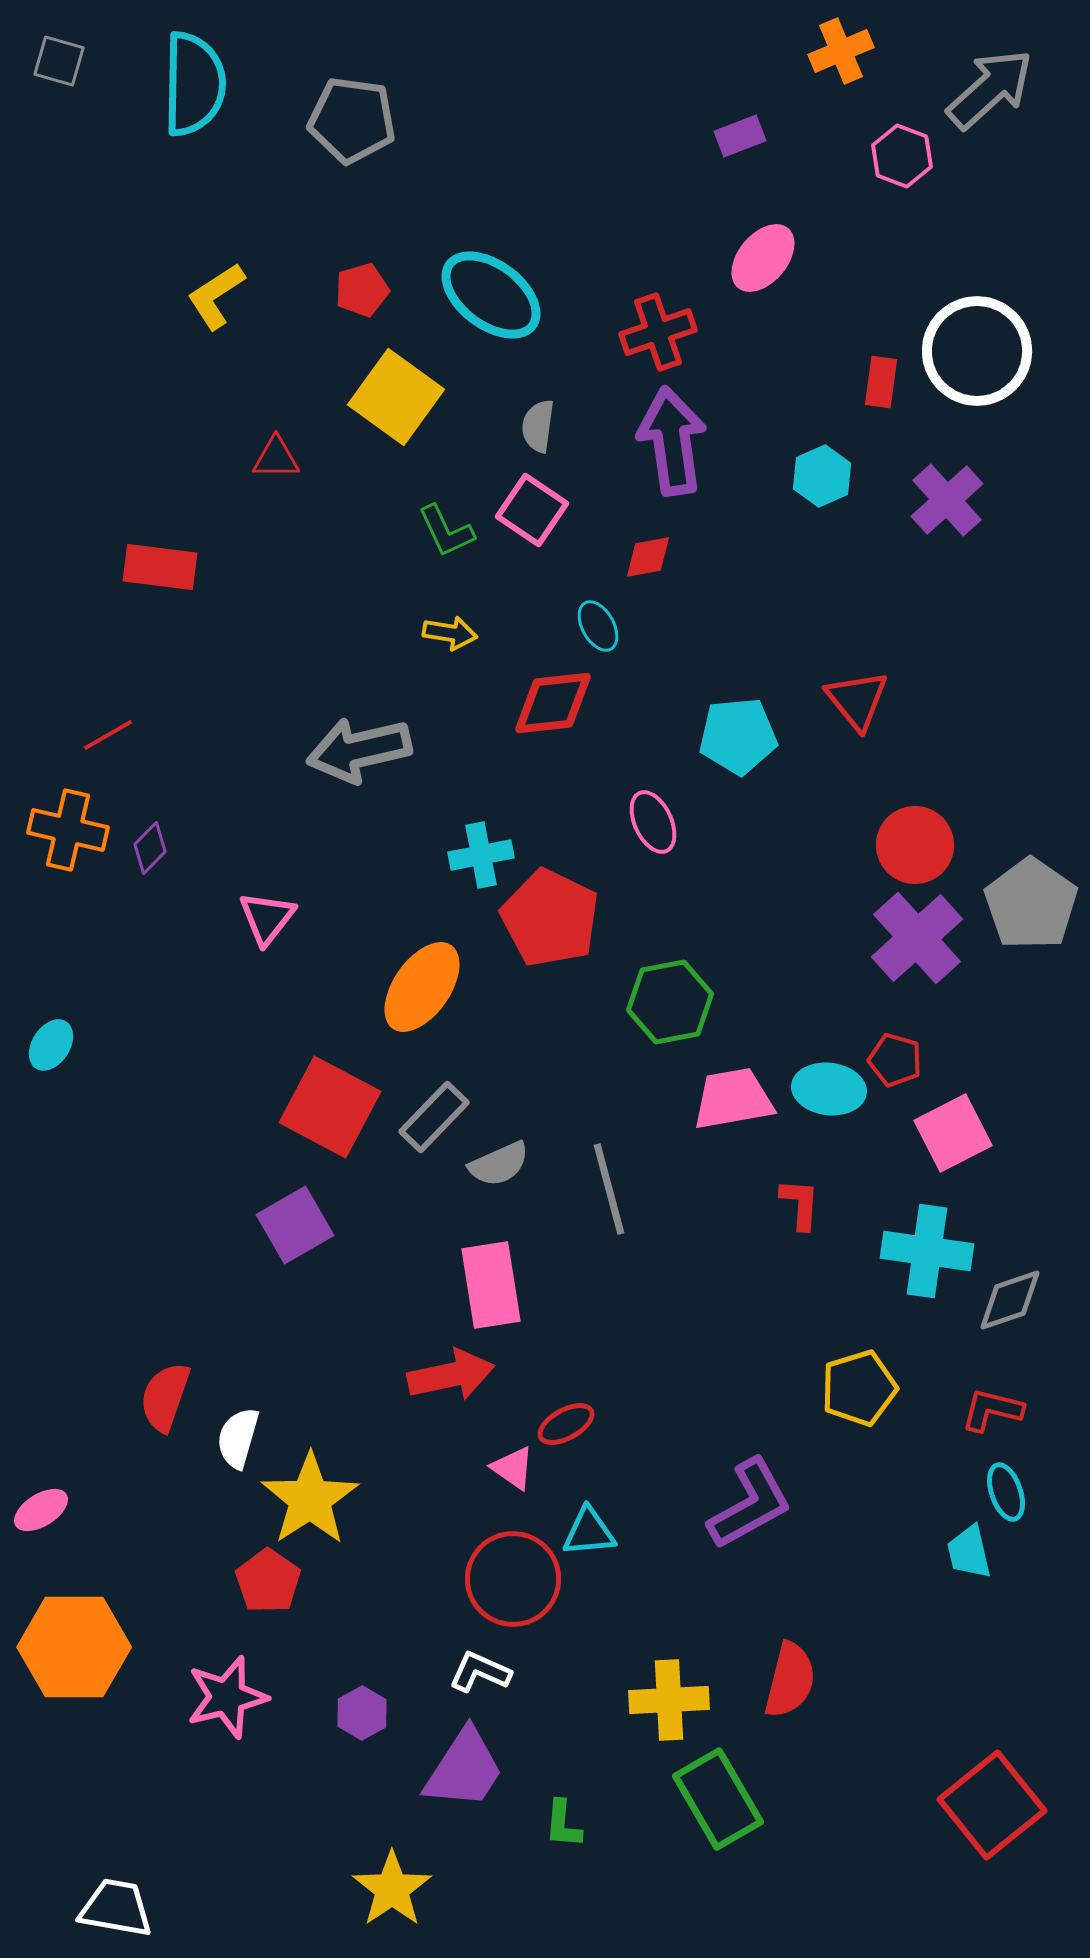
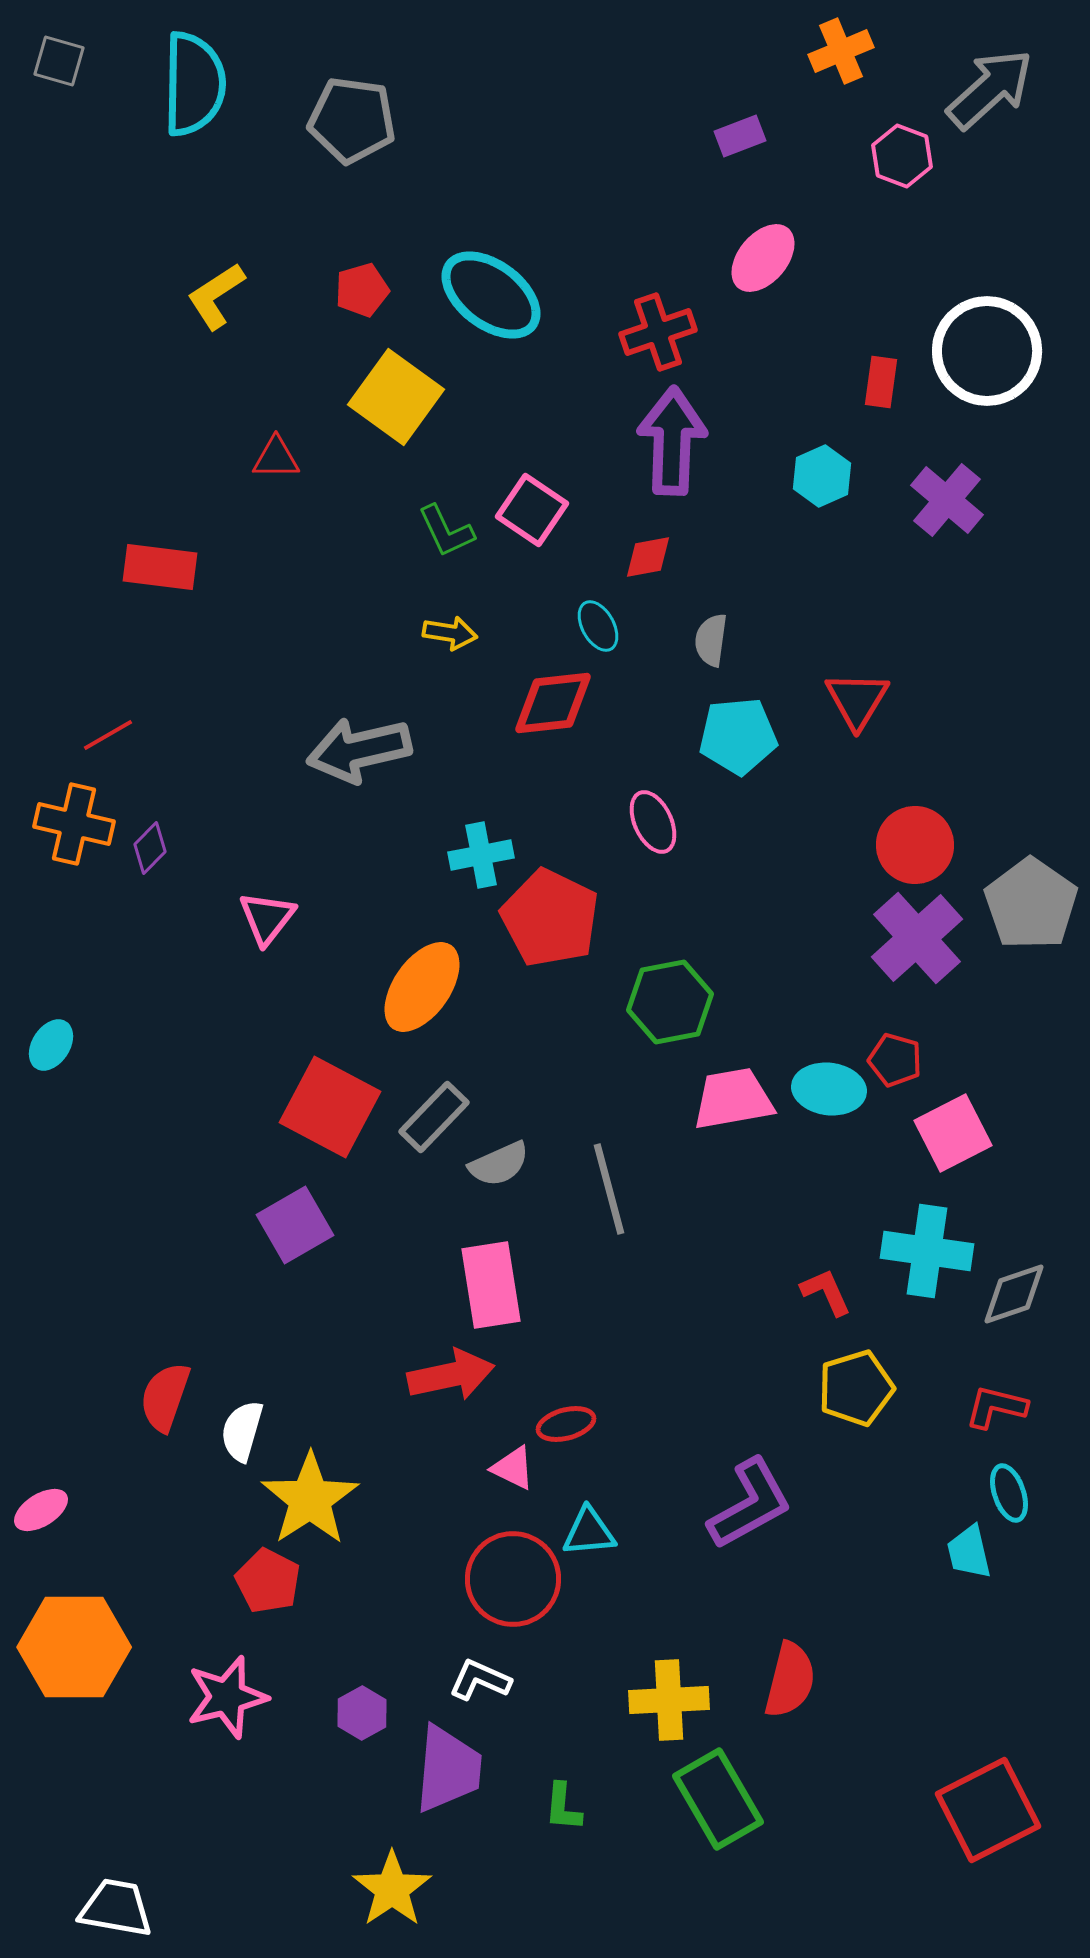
white circle at (977, 351): moved 10 px right
gray semicircle at (538, 426): moved 173 px right, 214 px down
purple arrow at (672, 441): rotated 10 degrees clockwise
purple cross at (947, 500): rotated 8 degrees counterclockwise
red triangle at (857, 700): rotated 10 degrees clockwise
orange cross at (68, 830): moved 6 px right, 6 px up
red L-shape at (800, 1204): moved 26 px right, 88 px down; rotated 28 degrees counterclockwise
gray diamond at (1010, 1300): moved 4 px right, 6 px up
yellow pentagon at (859, 1388): moved 3 px left
red L-shape at (992, 1410): moved 4 px right, 3 px up
red ellipse at (566, 1424): rotated 14 degrees clockwise
white semicircle at (238, 1438): moved 4 px right, 7 px up
pink triangle at (513, 1468): rotated 9 degrees counterclockwise
cyan ellipse at (1006, 1492): moved 3 px right, 1 px down
red pentagon at (268, 1581): rotated 8 degrees counterclockwise
white L-shape at (480, 1672): moved 8 px down
purple trapezoid at (464, 1769): moved 16 px left; rotated 28 degrees counterclockwise
red square at (992, 1805): moved 4 px left, 5 px down; rotated 12 degrees clockwise
green L-shape at (563, 1824): moved 17 px up
